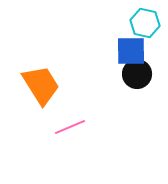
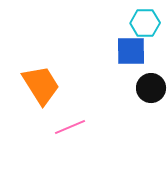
cyan hexagon: rotated 12 degrees counterclockwise
black circle: moved 14 px right, 14 px down
